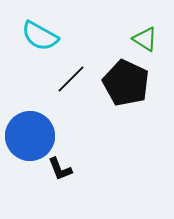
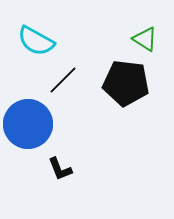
cyan semicircle: moved 4 px left, 5 px down
black line: moved 8 px left, 1 px down
black pentagon: rotated 18 degrees counterclockwise
blue circle: moved 2 px left, 12 px up
